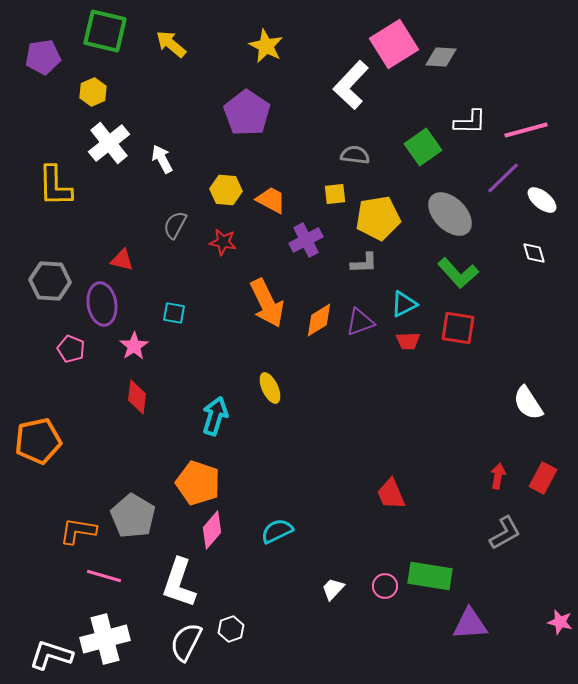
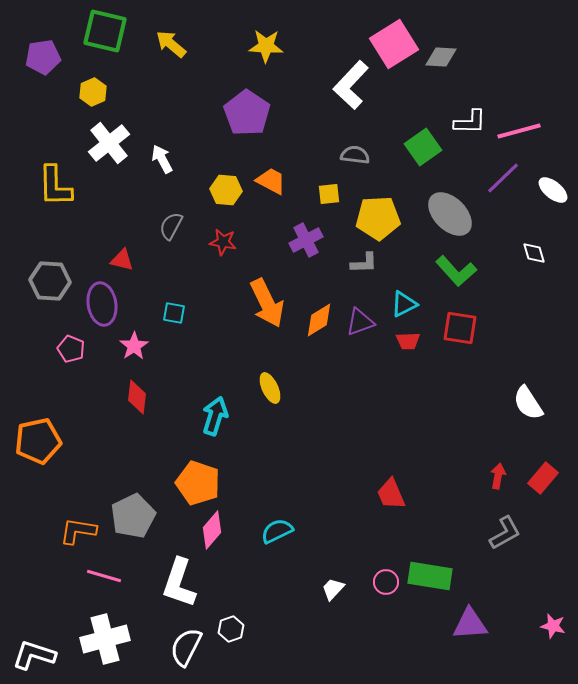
yellow star at (266, 46): rotated 24 degrees counterclockwise
pink line at (526, 130): moved 7 px left, 1 px down
yellow square at (335, 194): moved 6 px left
orange trapezoid at (271, 200): moved 19 px up
white ellipse at (542, 200): moved 11 px right, 10 px up
yellow pentagon at (378, 218): rotated 6 degrees clockwise
gray semicircle at (175, 225): moved 4 px left, 1 px down
green L-shape at (458, 273): moved 2 px left, 2 px up
red square at (458, 328): moved 2 px right
red rectangle at (543, 478): rotated 12 degrees clockwise
gray pentagon at (133, 516): rotated 15 degrees clockwise
pink circle at (385, 586): moved 1 px right, 4 px up
pink star at (560, 622): moved 7 px left, 4 px down
white semicircle at (186, 642): moved 5 px down
white L-shape at (51, 655): moved 17 px left
